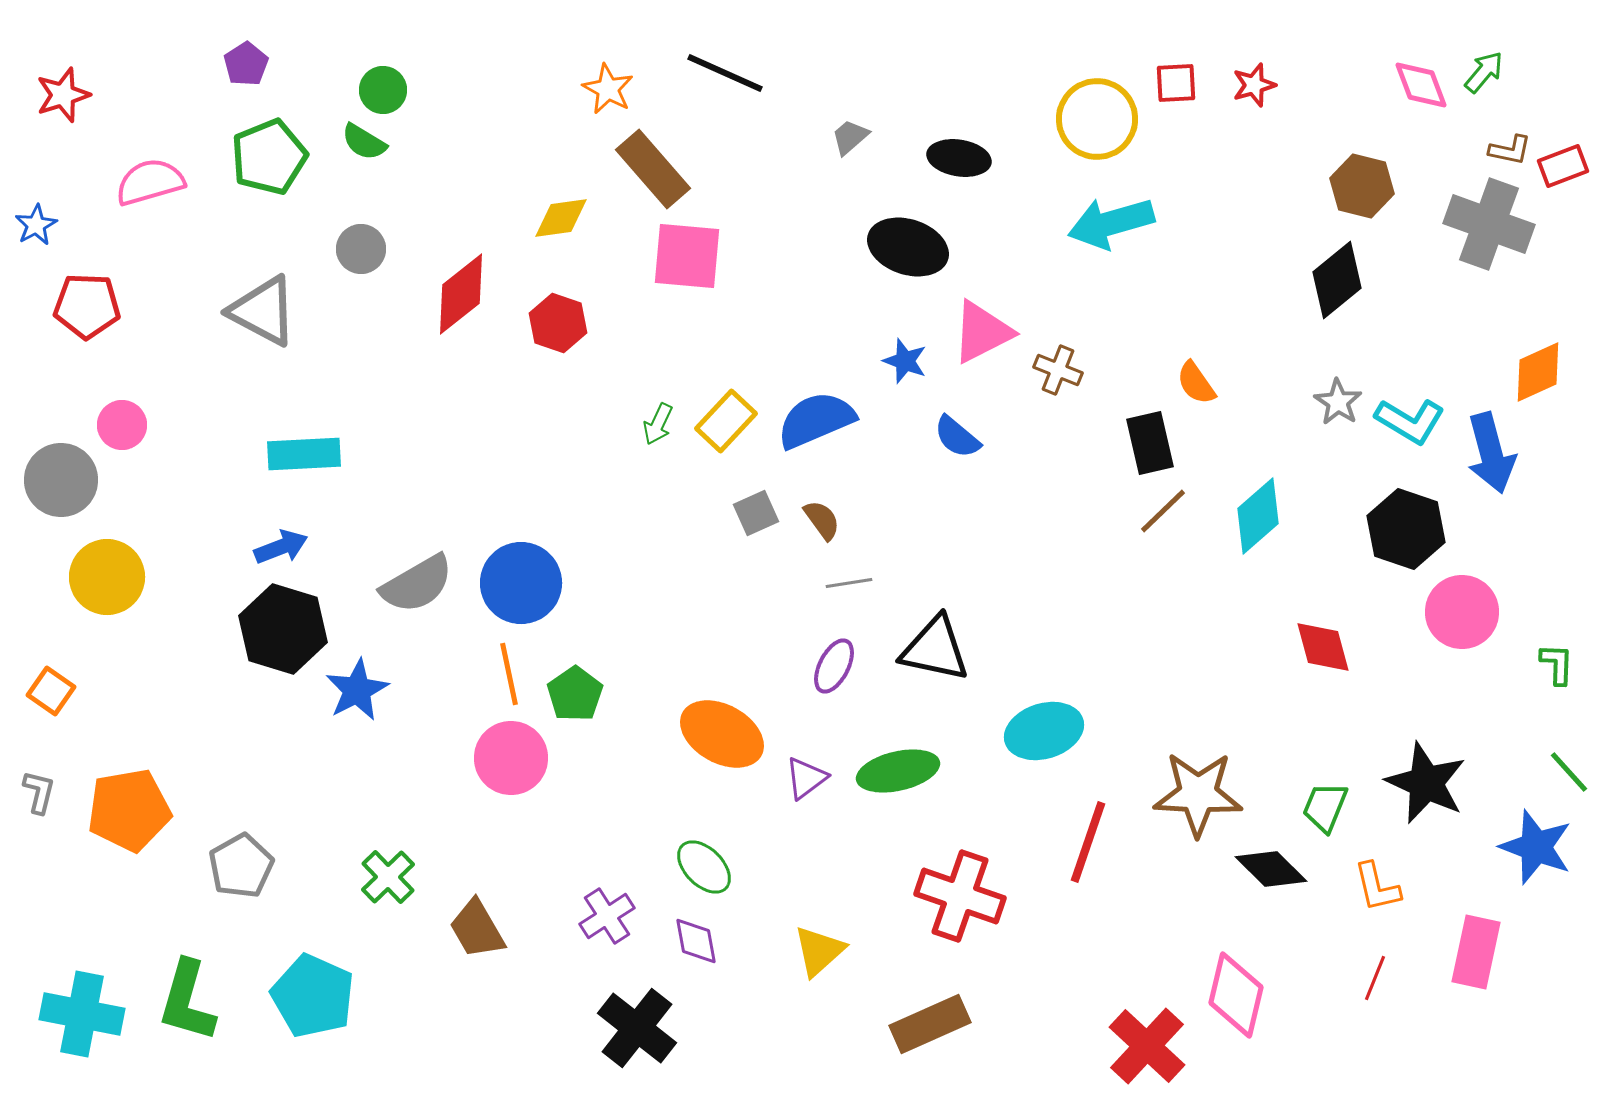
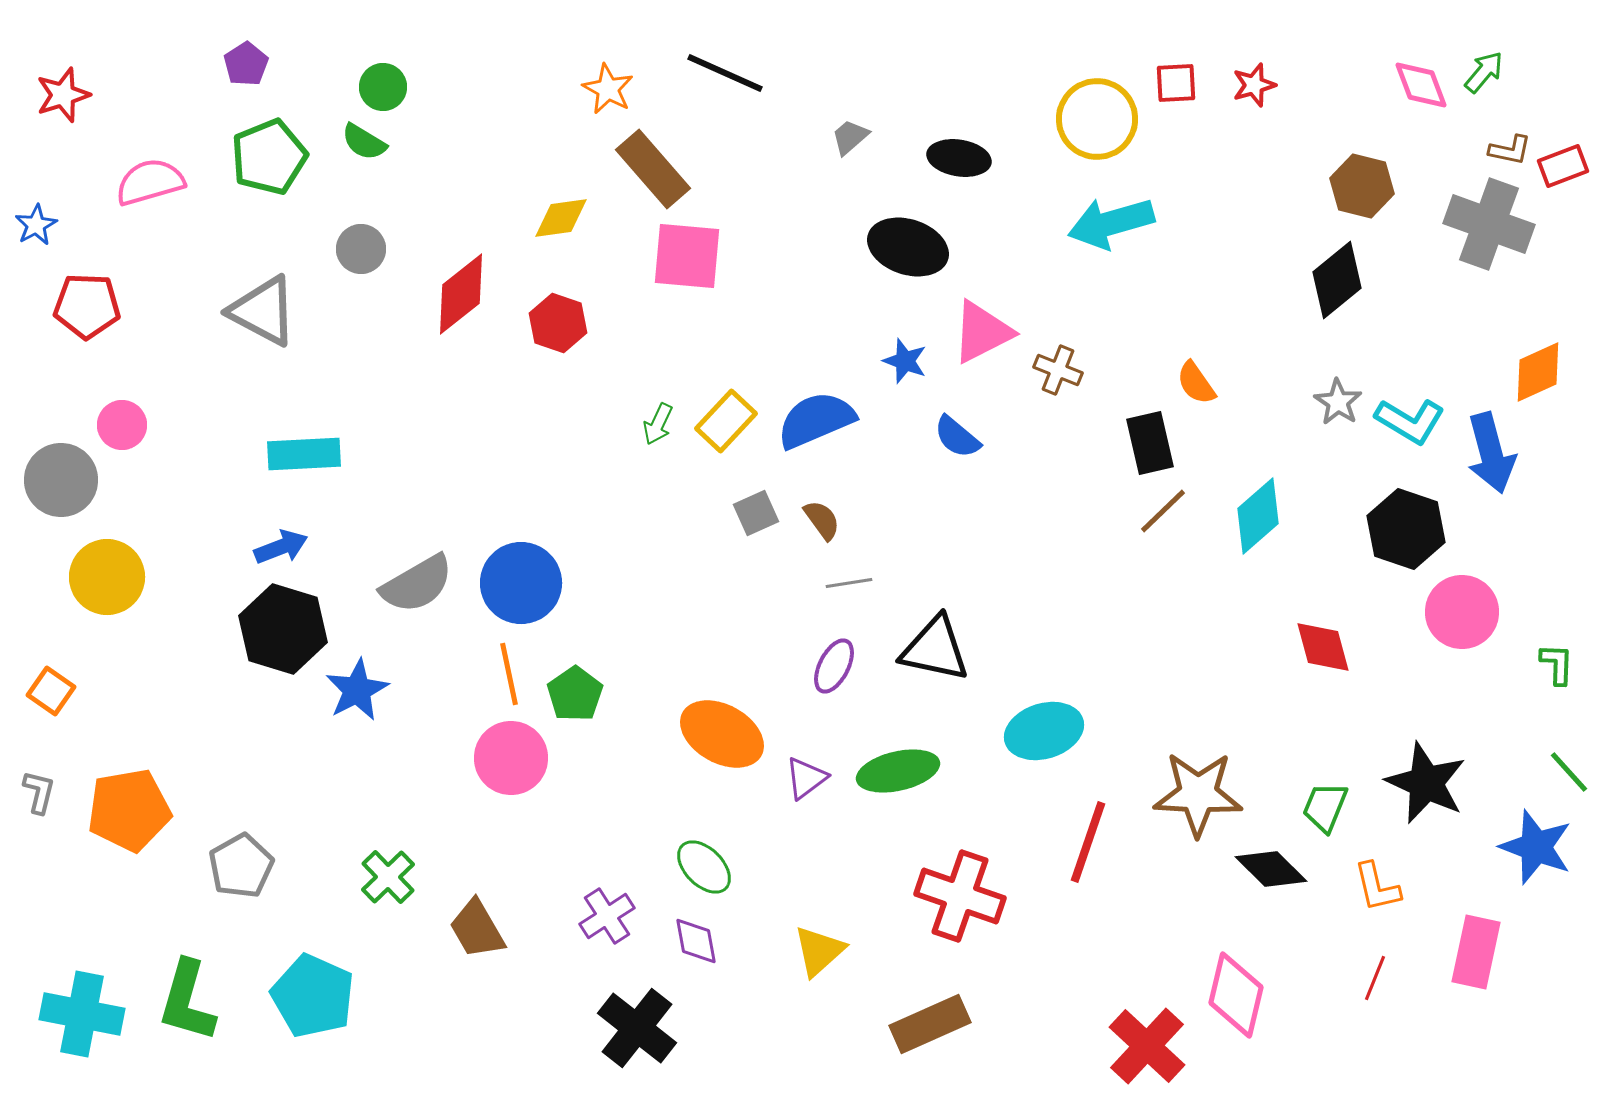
green circle at (383, 90): moved 3 px up
